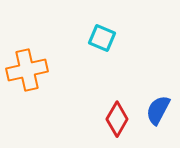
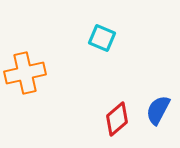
orange cross: moved 2 px left, 3 px down
red diamond: rotated 20 degrees clockwise
